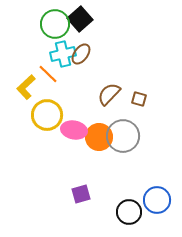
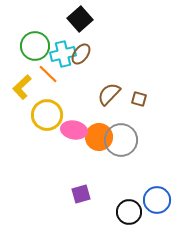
green circle: moved 20 px left, 22 px down
yellow L-shape: moved 4 px left
gray circle: moved 2 px left, 4 px down
